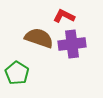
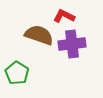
brown semicircle: moved 3 px up
